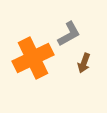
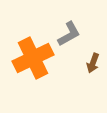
brown arrow: moved 9 px right
